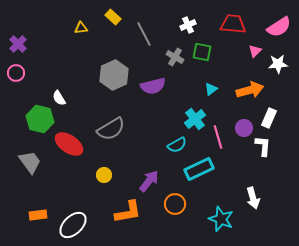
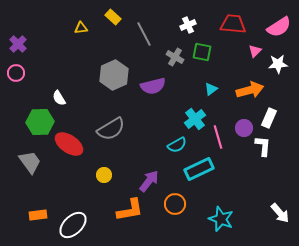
green hexagon: moved 3 px down; rotated 16 degrees counterclockwise
white arrow: moved 27 px right, 15 px down; rotated 25 degrees counterclockwise
orange L-shape: moved 2 px right, 2 px up
